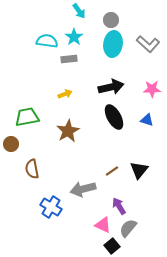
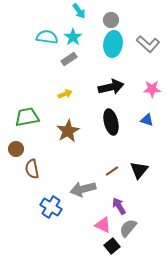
cyan star: moved 1 px left
cyan semicircle: moved 4 px up
gray rectangle: rotated 28 degrees counterclockwise
black ellipse: moved 3 px left, 5 px down; rotated 15 degrees clockwise
brown circle: moved 5 px right, 5 px down
